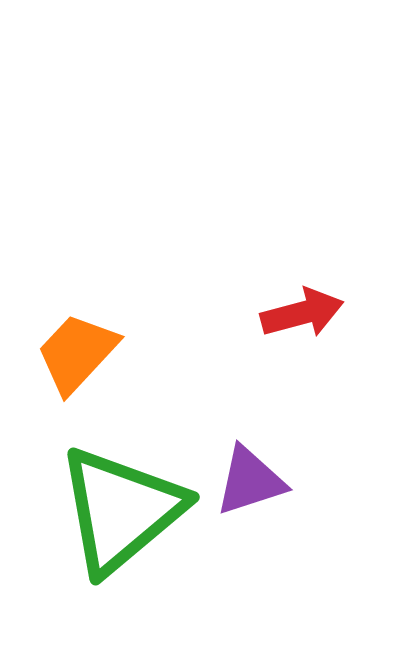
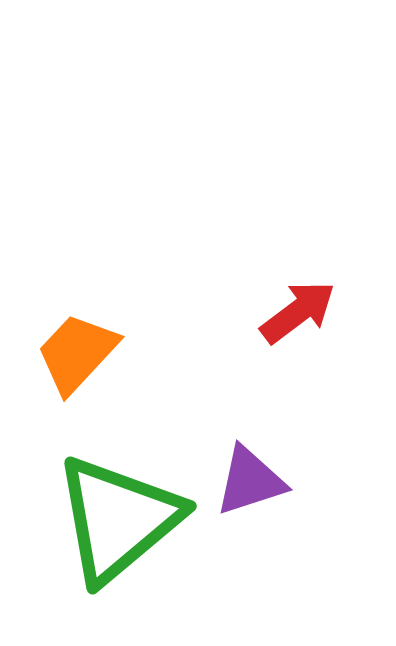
red arrow: moved 4 px left, 1 px up; rotated 22 degrees counterclockwise
green triangle: moved 3 px left, 9 px down
